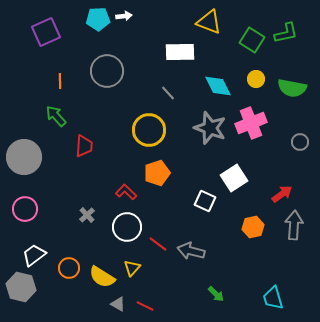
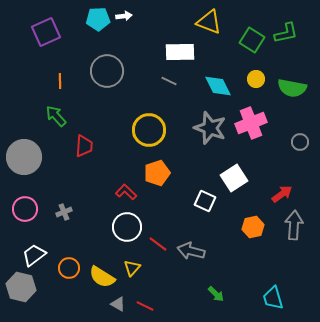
gray line at (168, 93): moved 1 px right, 12 px up; rotated 21 degrees counterclockwise
gray cross at (87, 215): moved 23 px left, 3 px up; rotated 21 degrees clockwise
